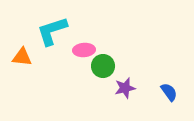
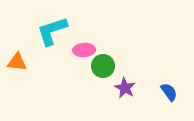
orange triangle: moved 5 px left, 5 px down
purple star: rotated 30 degrees counterclockwise
